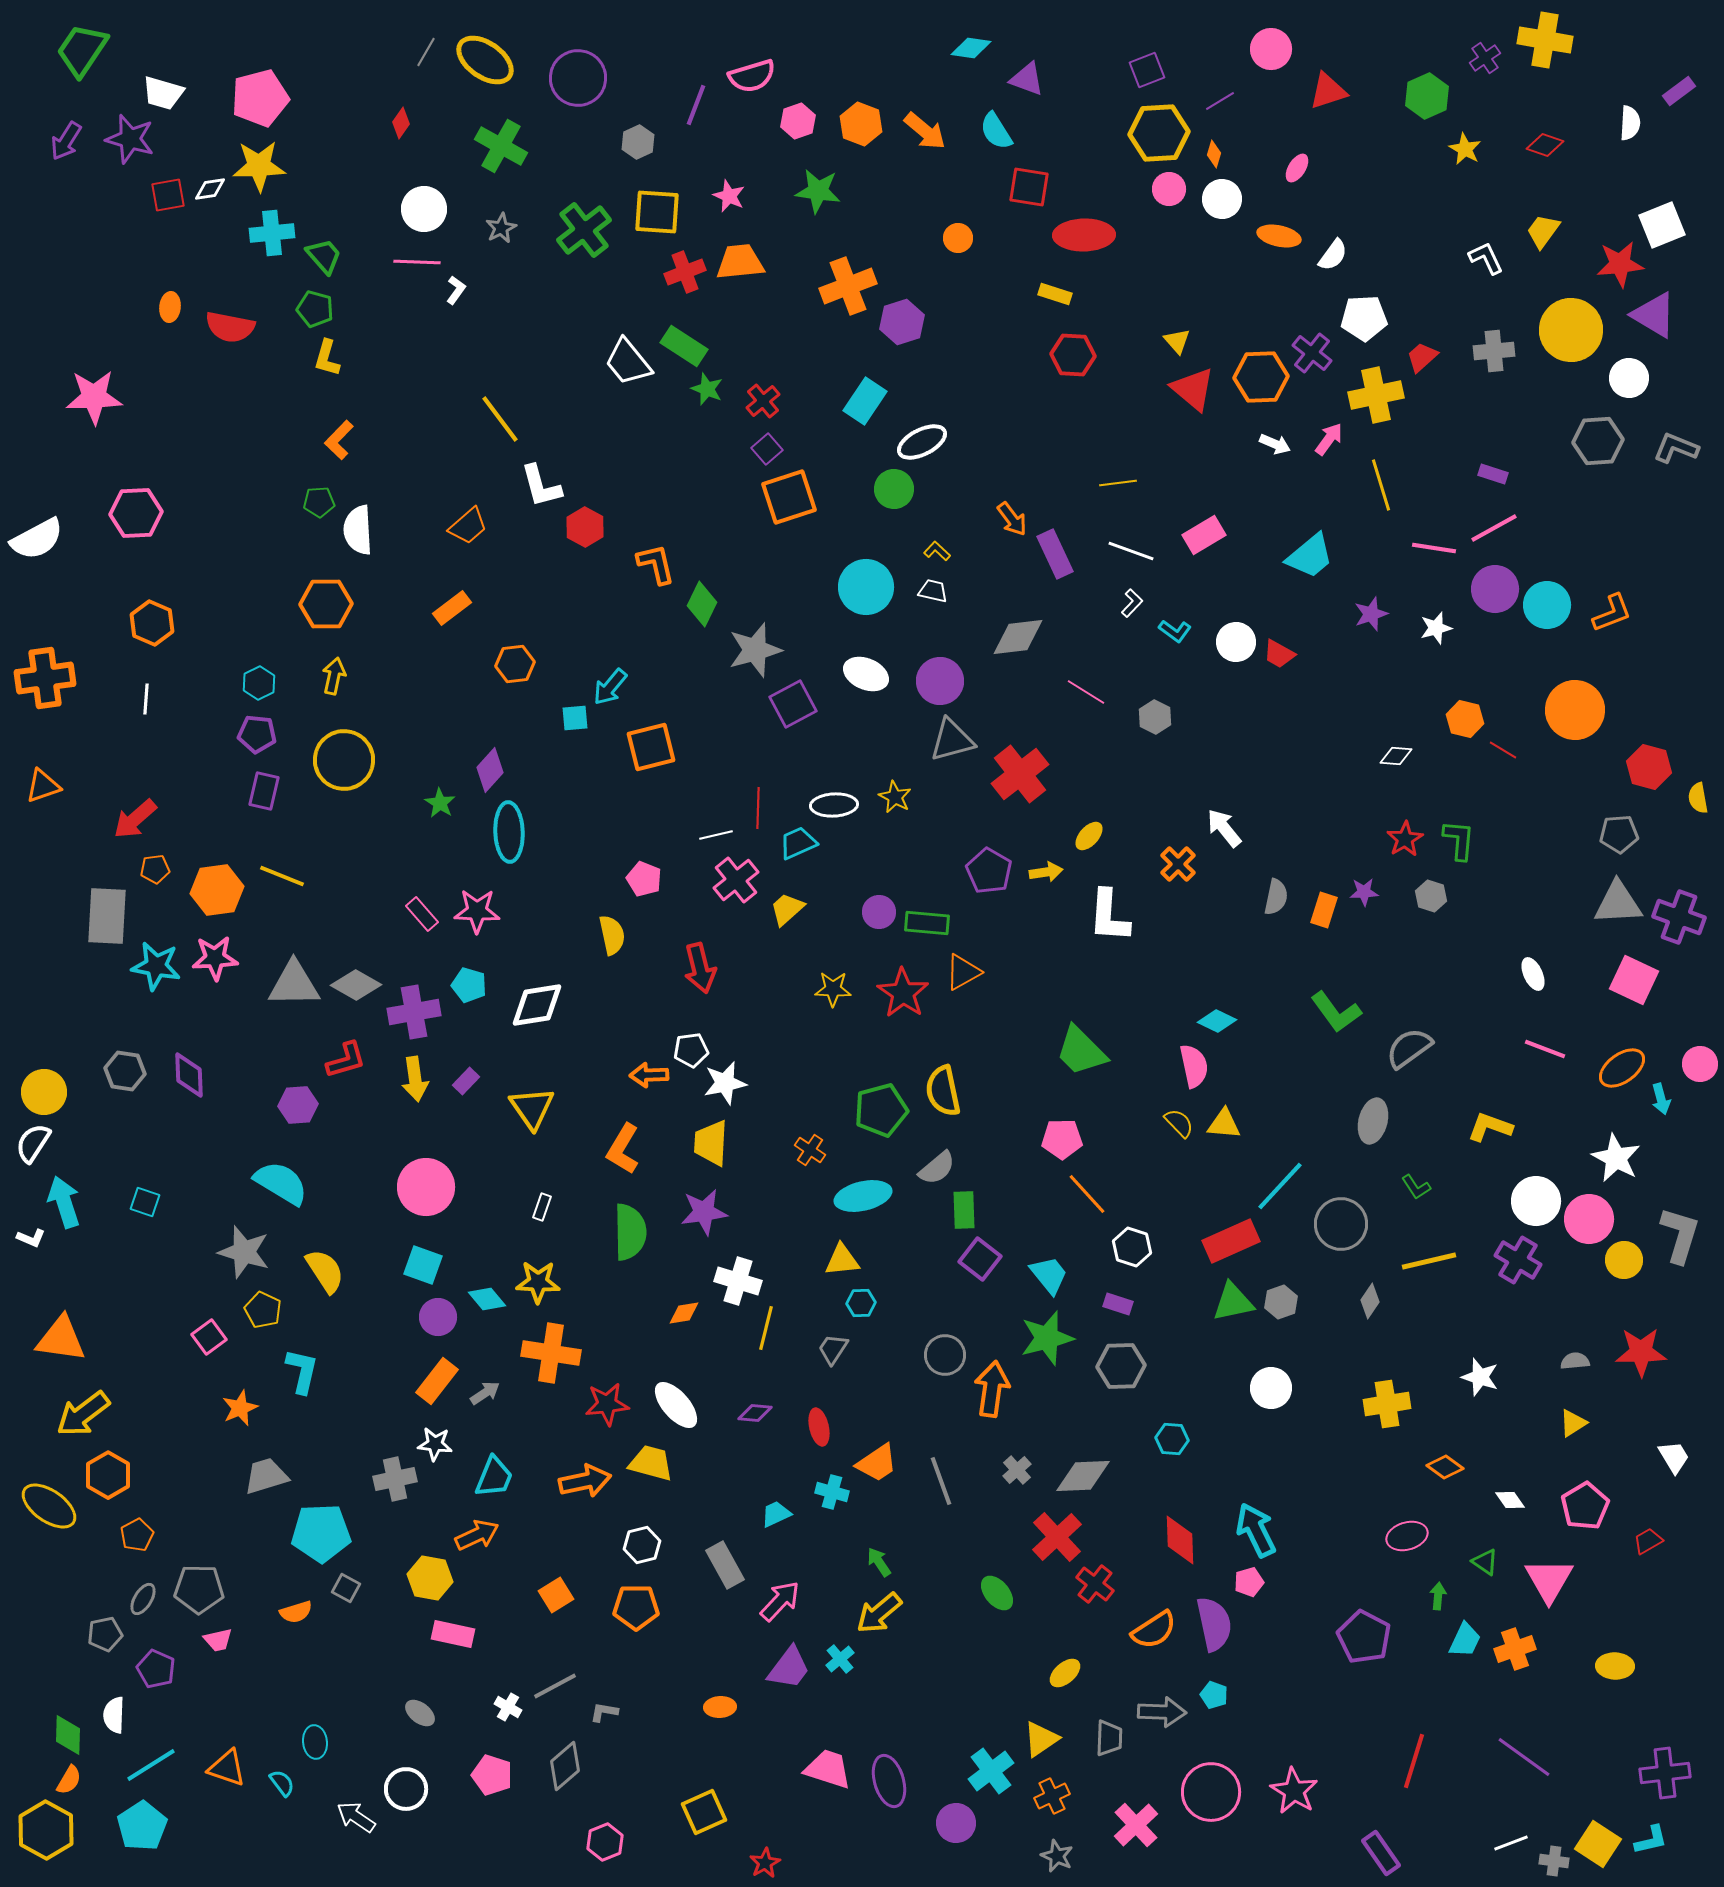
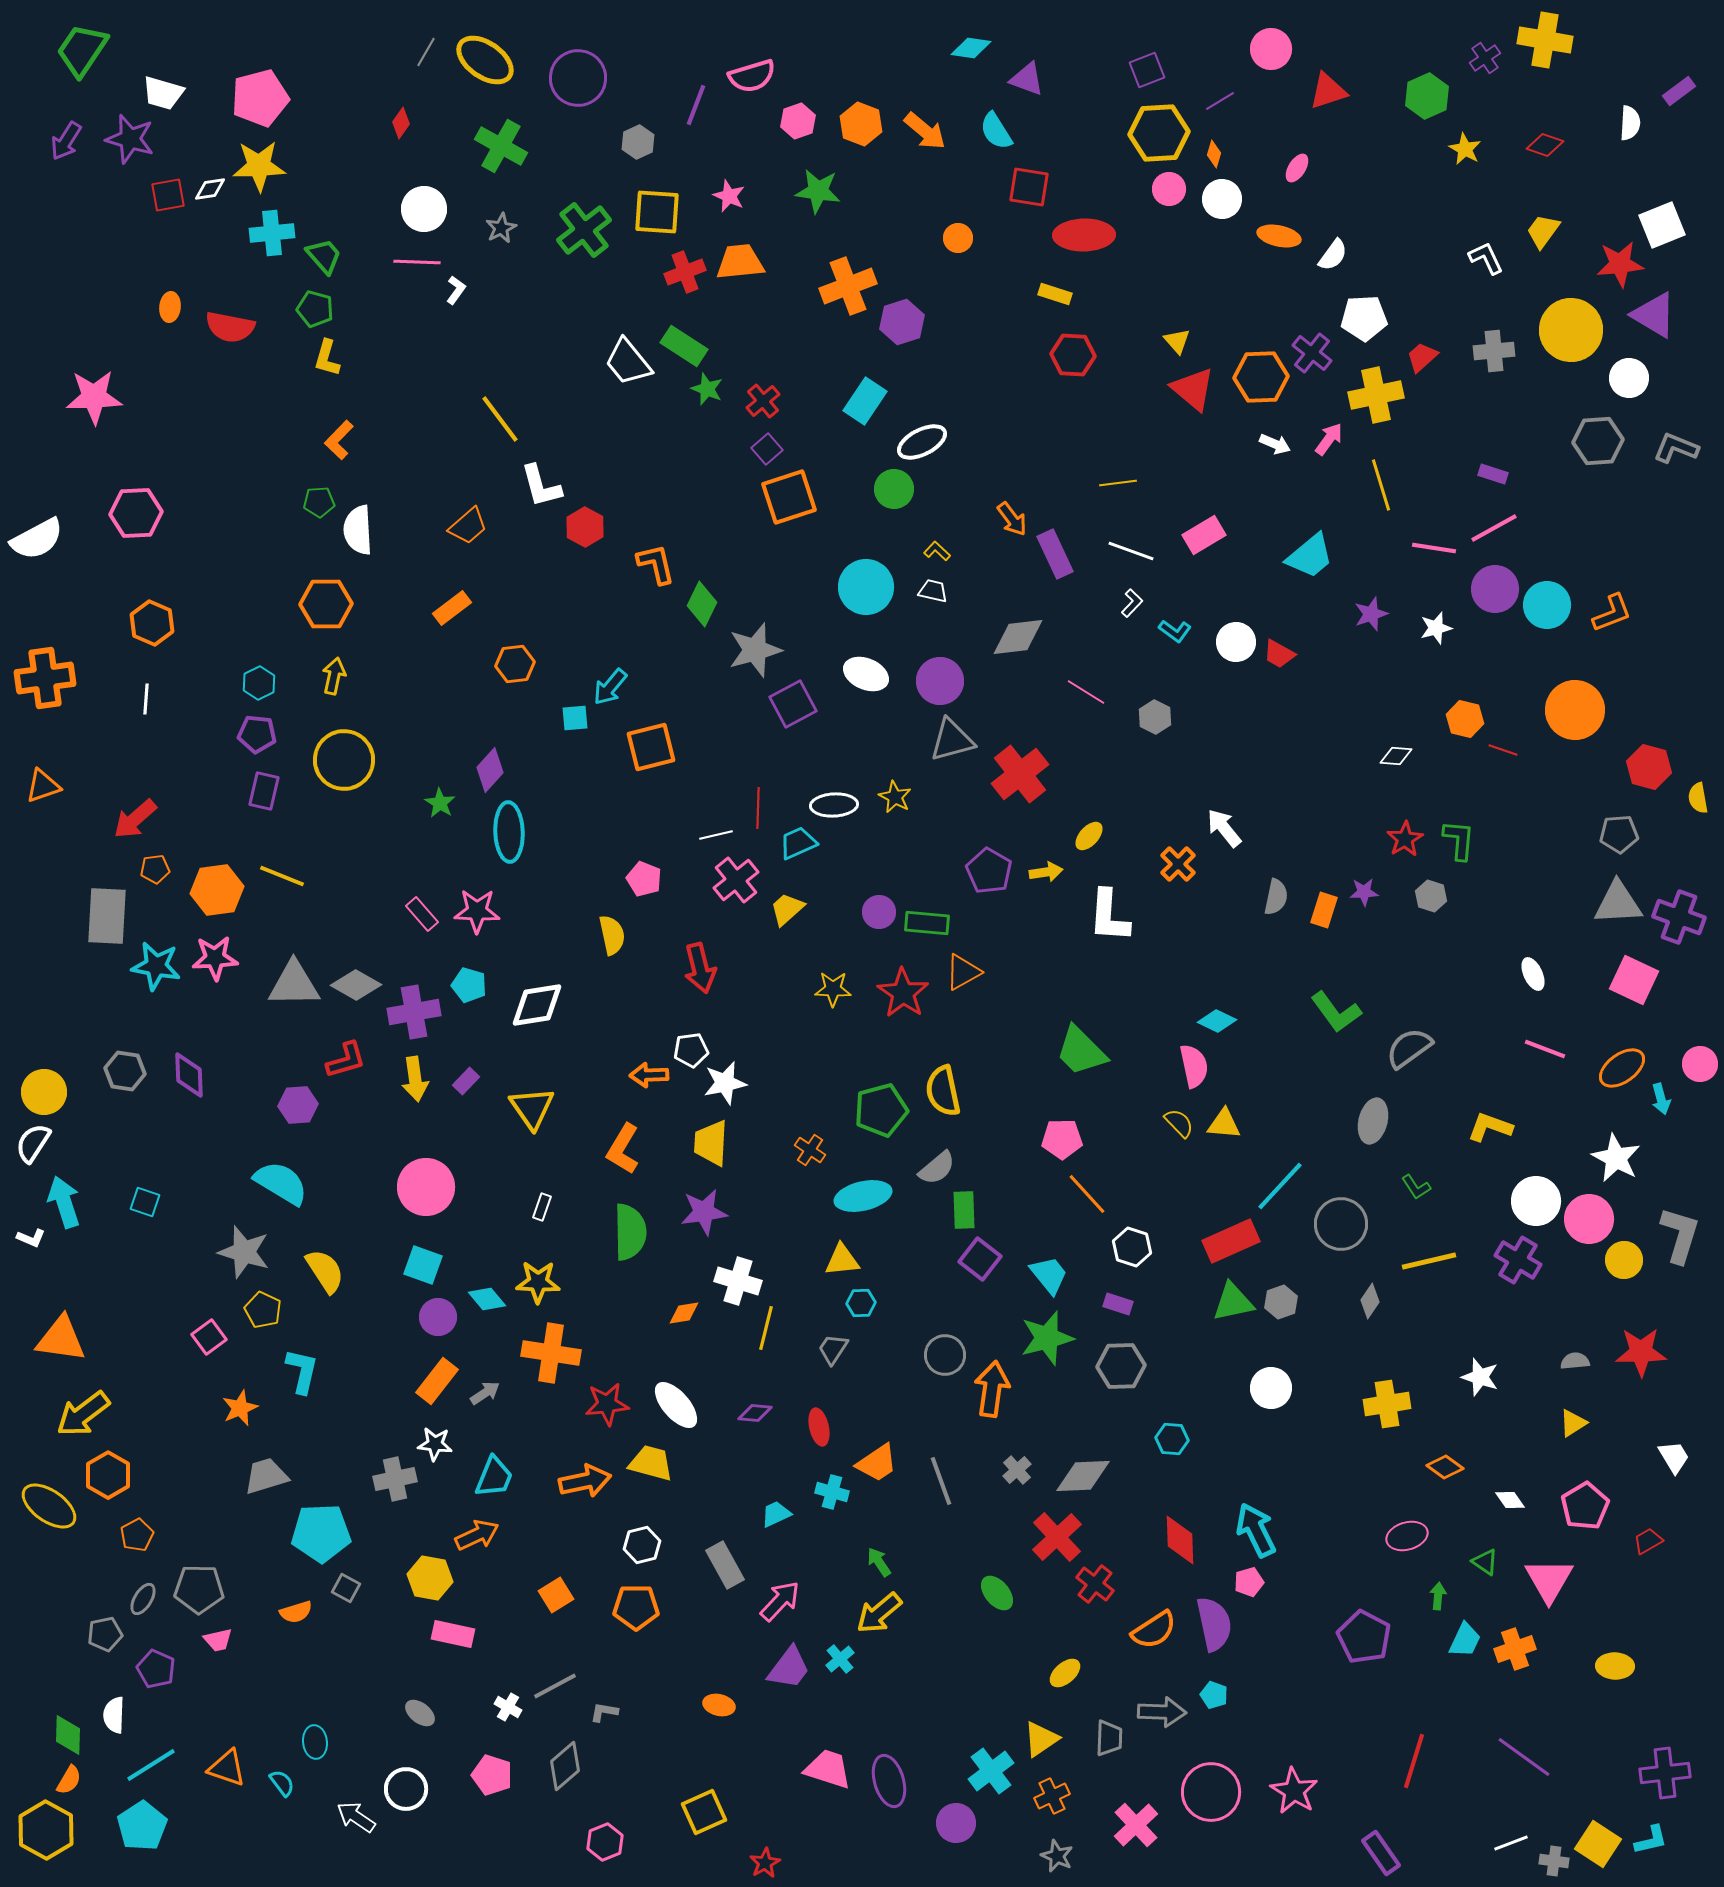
red line at (1503, 750): rotated 12 degrees counterclockwise
orange ellipse at (720, 1707): moved 1 px left, 2 px up; rotated 16 degrees clockwise
